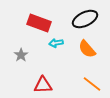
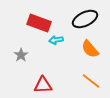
cyan arrow: moved 3 px up
orange semicircle: moved 3 px right
orange line: moved 1 px left, 3 px up
